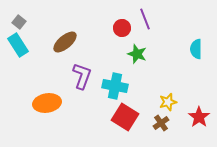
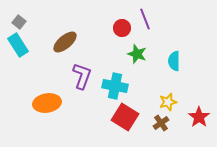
cyan semicircle: moved 22 px left, 12 px down
